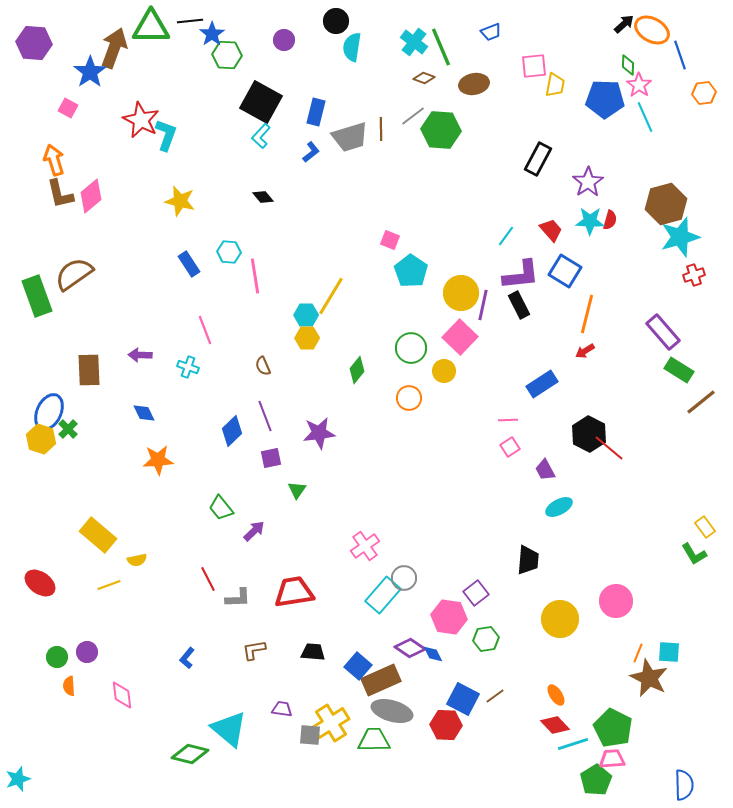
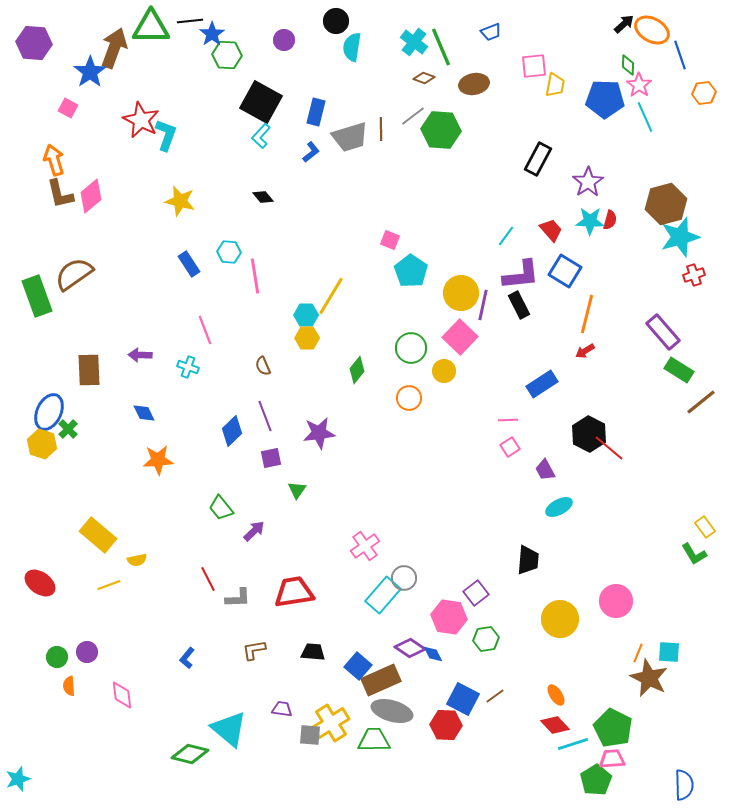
yellow hexagon at (41, 439): moved 1 px right, 5 px down
